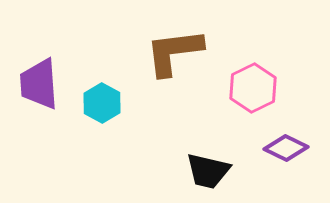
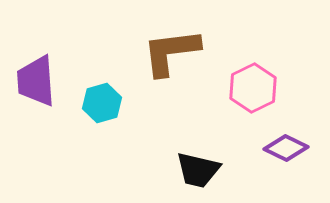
brown L-shape: moved 3 px left
purple trapezoid: moved 3 px left, 3 px up
cyan hexagon: rotated 15 degrees clockwise
black trapezoid: moved 10 px left, 1 px up
